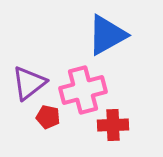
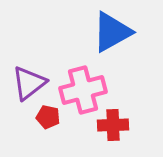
blue triangle: moved 5 px right, 3 px up
